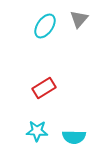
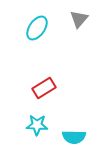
cyan ellipse: moved 8 px left, 2 px down
cyan star: moved 6 px up
